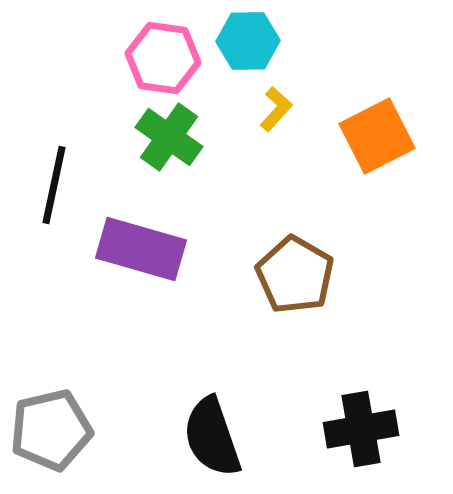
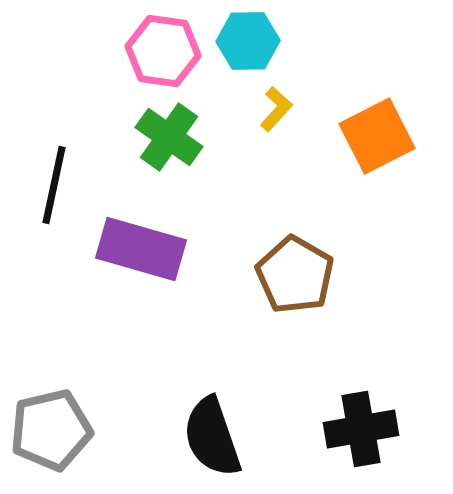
pink hexagon: moved 7 px up
